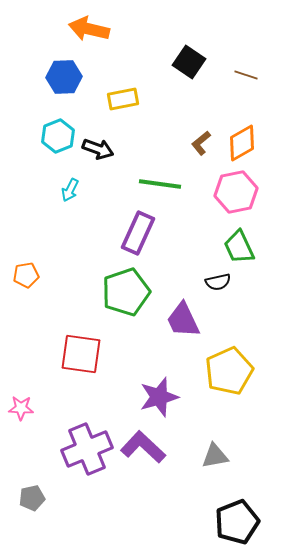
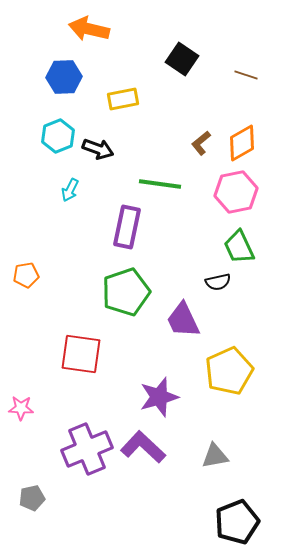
black square: moved 7 px left, 3 px up
purple rectangle: moved 11 px left, 6 px up; rotated 12 degrees counterclockwise
